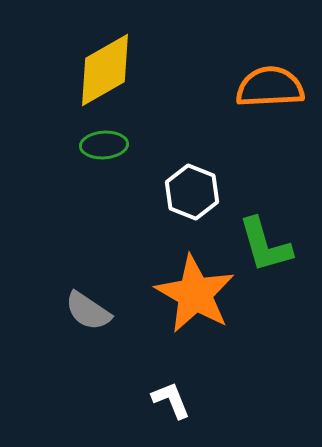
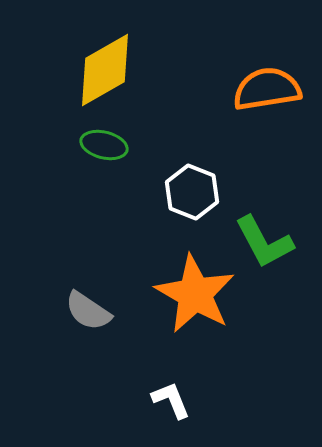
orange semicircle: moved 3 px left, 2 px down; rotated 6 degrees counterclockwise
green ellipse: rotated 18 degrees clockwise
green L-shape: moved 1 px left, 3 px up; rotated 12 degrees counterclockwise
